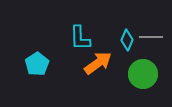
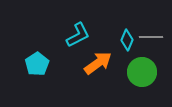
cyan L-shape: moved 2 px left, 3 px up; rotated 116 degrees counterclockwise
green circle: moved 1 px left, 2 px up
